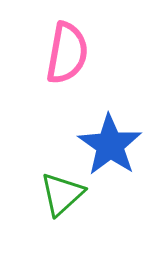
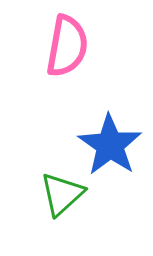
pink semicircle: moved 7 px up
